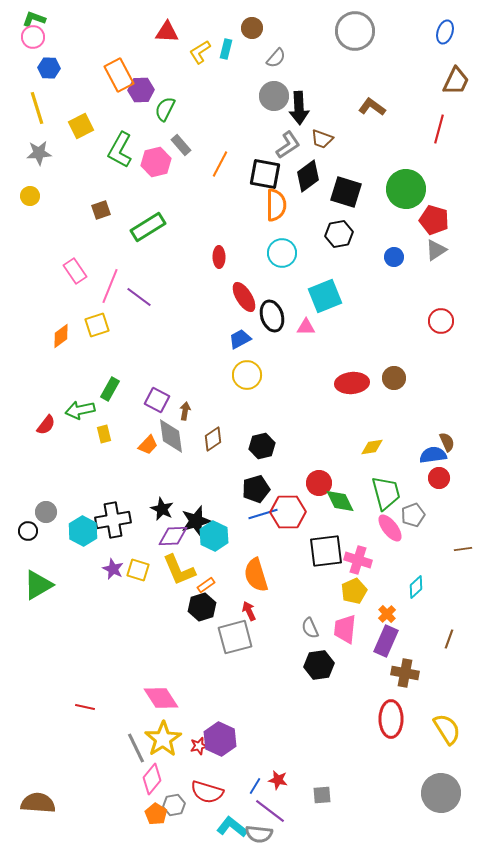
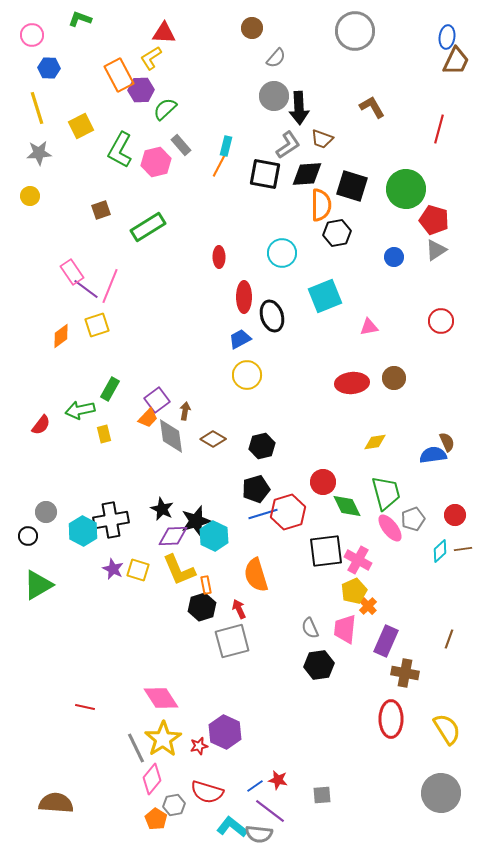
green L-shape at (34, 19): moved 46 px right
red triangle at (167, 32): moved 3 px left, 1 px down
blue ellipse at (445, 32): moved 2 px right, 5 px down; rotated 10 degrees counterclockwise
pink circle at (33, 37): moved 1 px left, 2 px up
cyan rectangle at (226, 49): moved 97 px down
yellow L-shape at (200, 52): moved 49 px left, 6 px down
brown trapezoid at (456, 81): moved 20 px up
brown L-shape at (372, 107): rotated 24 degrees clockwise
green semicircle at (165, 109): rotated 20 degrees clockwise
black diamond at (308, 176): moved 1 px left, 2 px up; rotated 32 degrees clockwise
black square at (346, 192): moved 6 px right, 6 px up
orange semicircle at (276, 205): moved 45 px right
black hexagon at (339, 234): moved 2 px left, 1 px up
pink rectangle at (75, 271): moved 3 px left, 1 px down
purple line at (139, 297): moved 53 px left, 8 px up
red ellipse at (244, 297): rotated 32 degrees clockwise
pink triangle at (306, 327): moved 63 px right; rotated 12 degrees counterclockwise
purple square at (157, 400): rotated 25 degrees clockwise
red semicircle at (46, 425): moved 5 px left
brown diamond at (213, 439): rotated 65 degrees clockwise
orange trapezoid at (148, 445): moved 27 px up
yellow diamond at (372, 447): moved 3 px right, 5 px up
red circle at (439, 478): moved 16 px right, 37 px down
red circle at (319, 483): moved 4 px right, 1 px up
green diamond at (340, 501): moved 7 px right, 5 px down
red hexagon at (288, 512): rotated 16 degrees counterclockwise
gray pentagon at (413, 515): moved 4 px down
black cross at (113, 520): moved 2 px left
black circle at (28, 531): moved 5 px down
pink cross at (358, 560): rotated 12 degrees clockwise
orange rectangle at (206, 585): rotated 66 degrees counterclockwise
cyan diamond at (416, 587): moved 24 px right, 36 px up
red arrow at (249, 611): moved 10 px left, 2 px up
orange cross at (387, 614): moved 19 px left, 8 px up
gray square at (235, 637): moved 3 px left, 4 px down
purple hexagon at (220, 739): moved 5 px right, 7 px up
blue line at (255, 786): rotated 24 degrees clockwise
brown semicircle at (38, 803): moved 18 px right
orange pentagon at (156, 814): moved 5 px down
